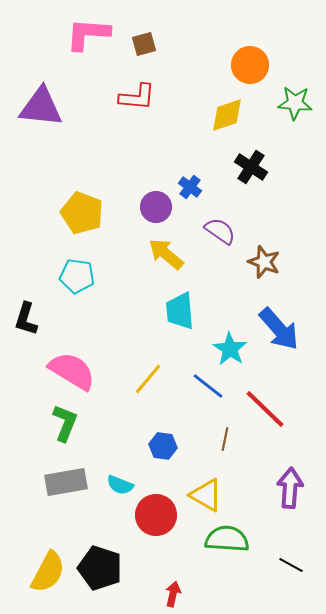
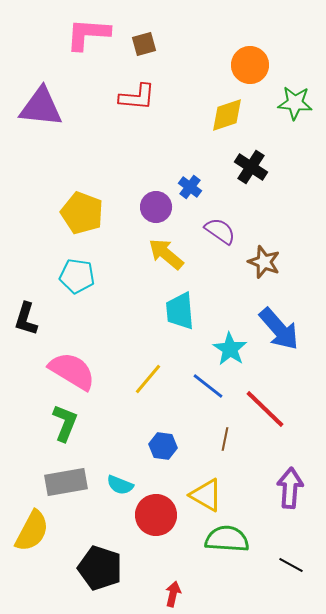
yellow semicircle: moved 16 px left, 41 px up
